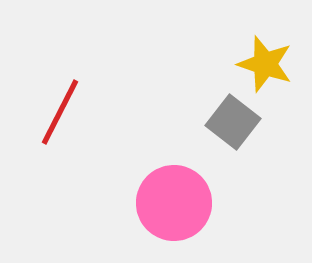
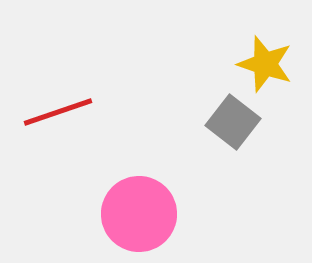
red line: moved 2 px left; rotated 44 degrees clockwise
pink circle: moved 35 px left, 11 px down
